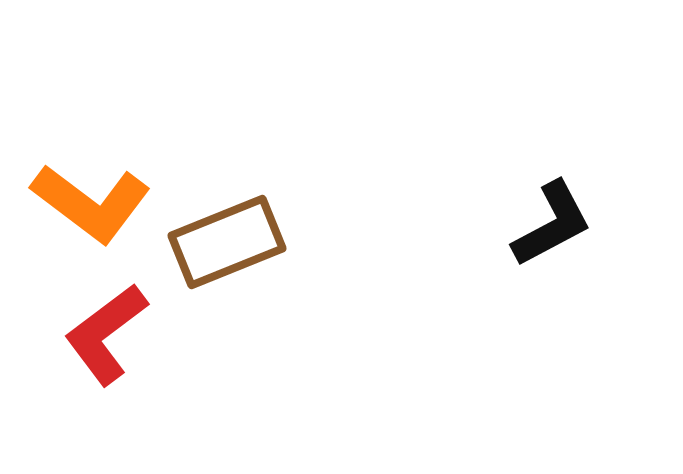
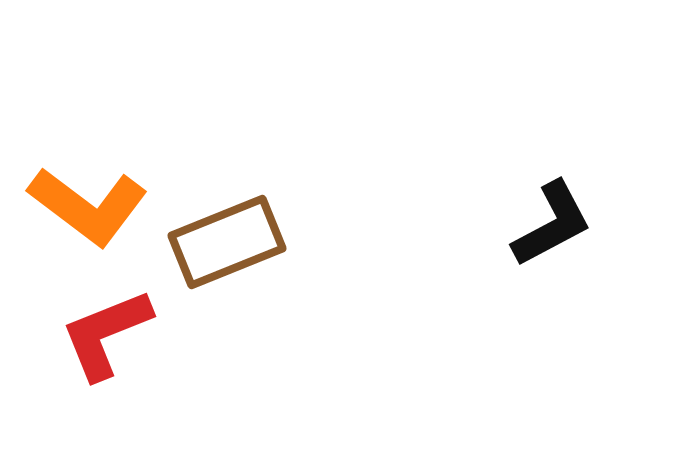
orange L-shape: moved 3 px left, 3 px down
red L-shape: rotated 15 degrees clockwise
